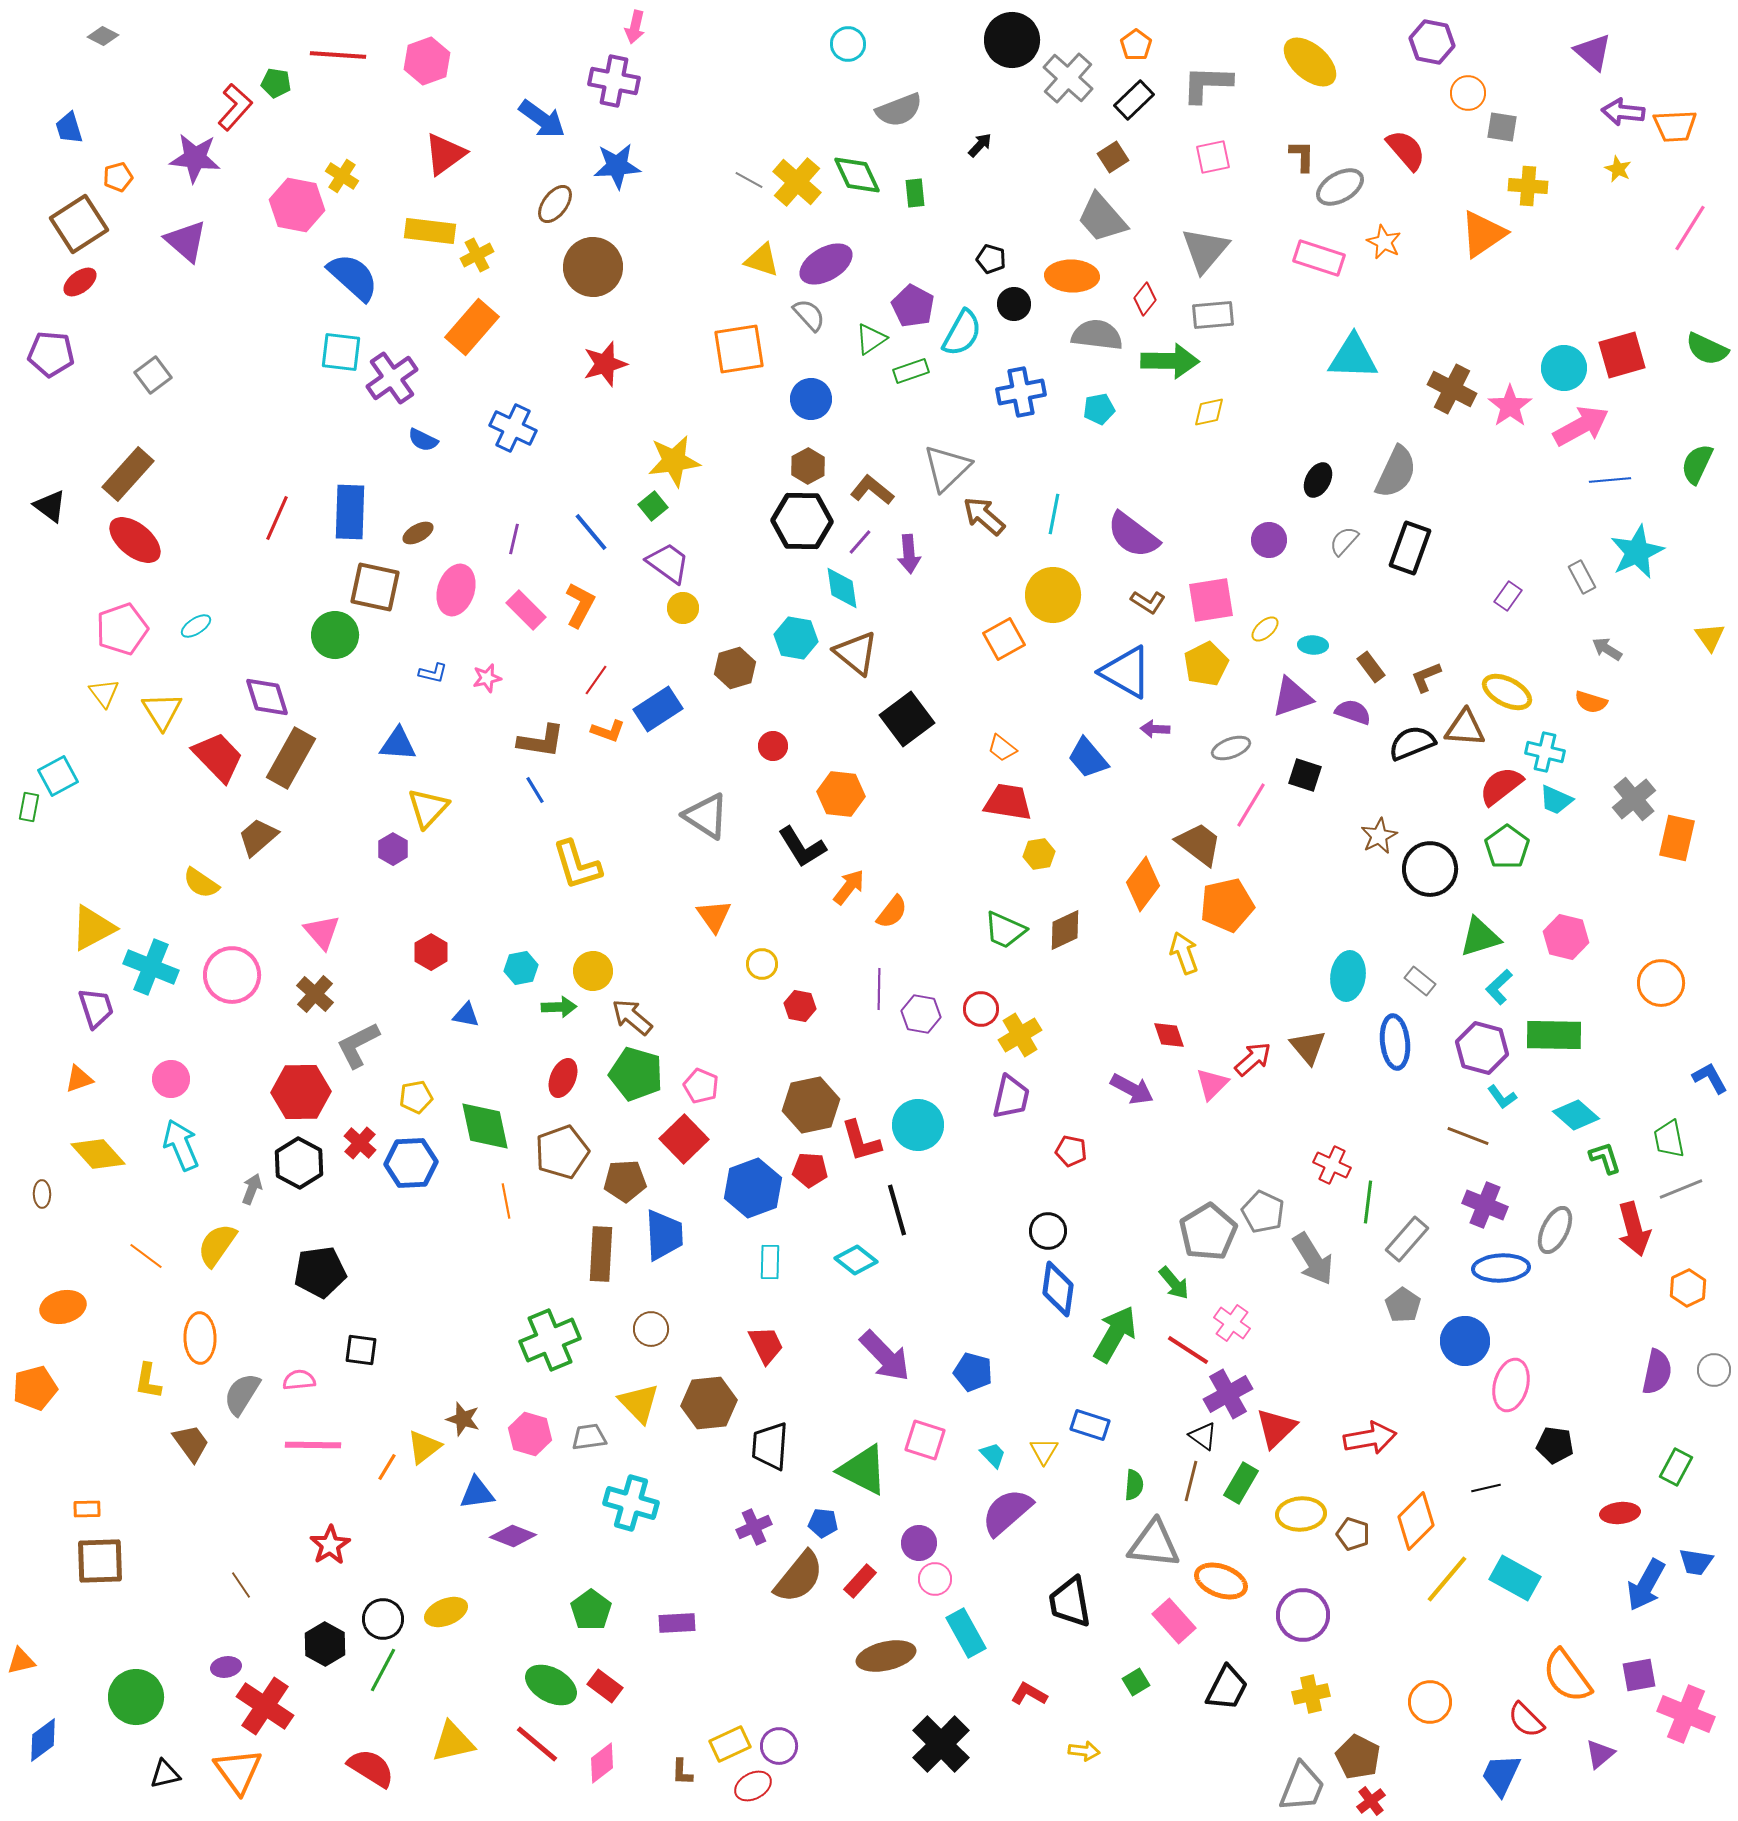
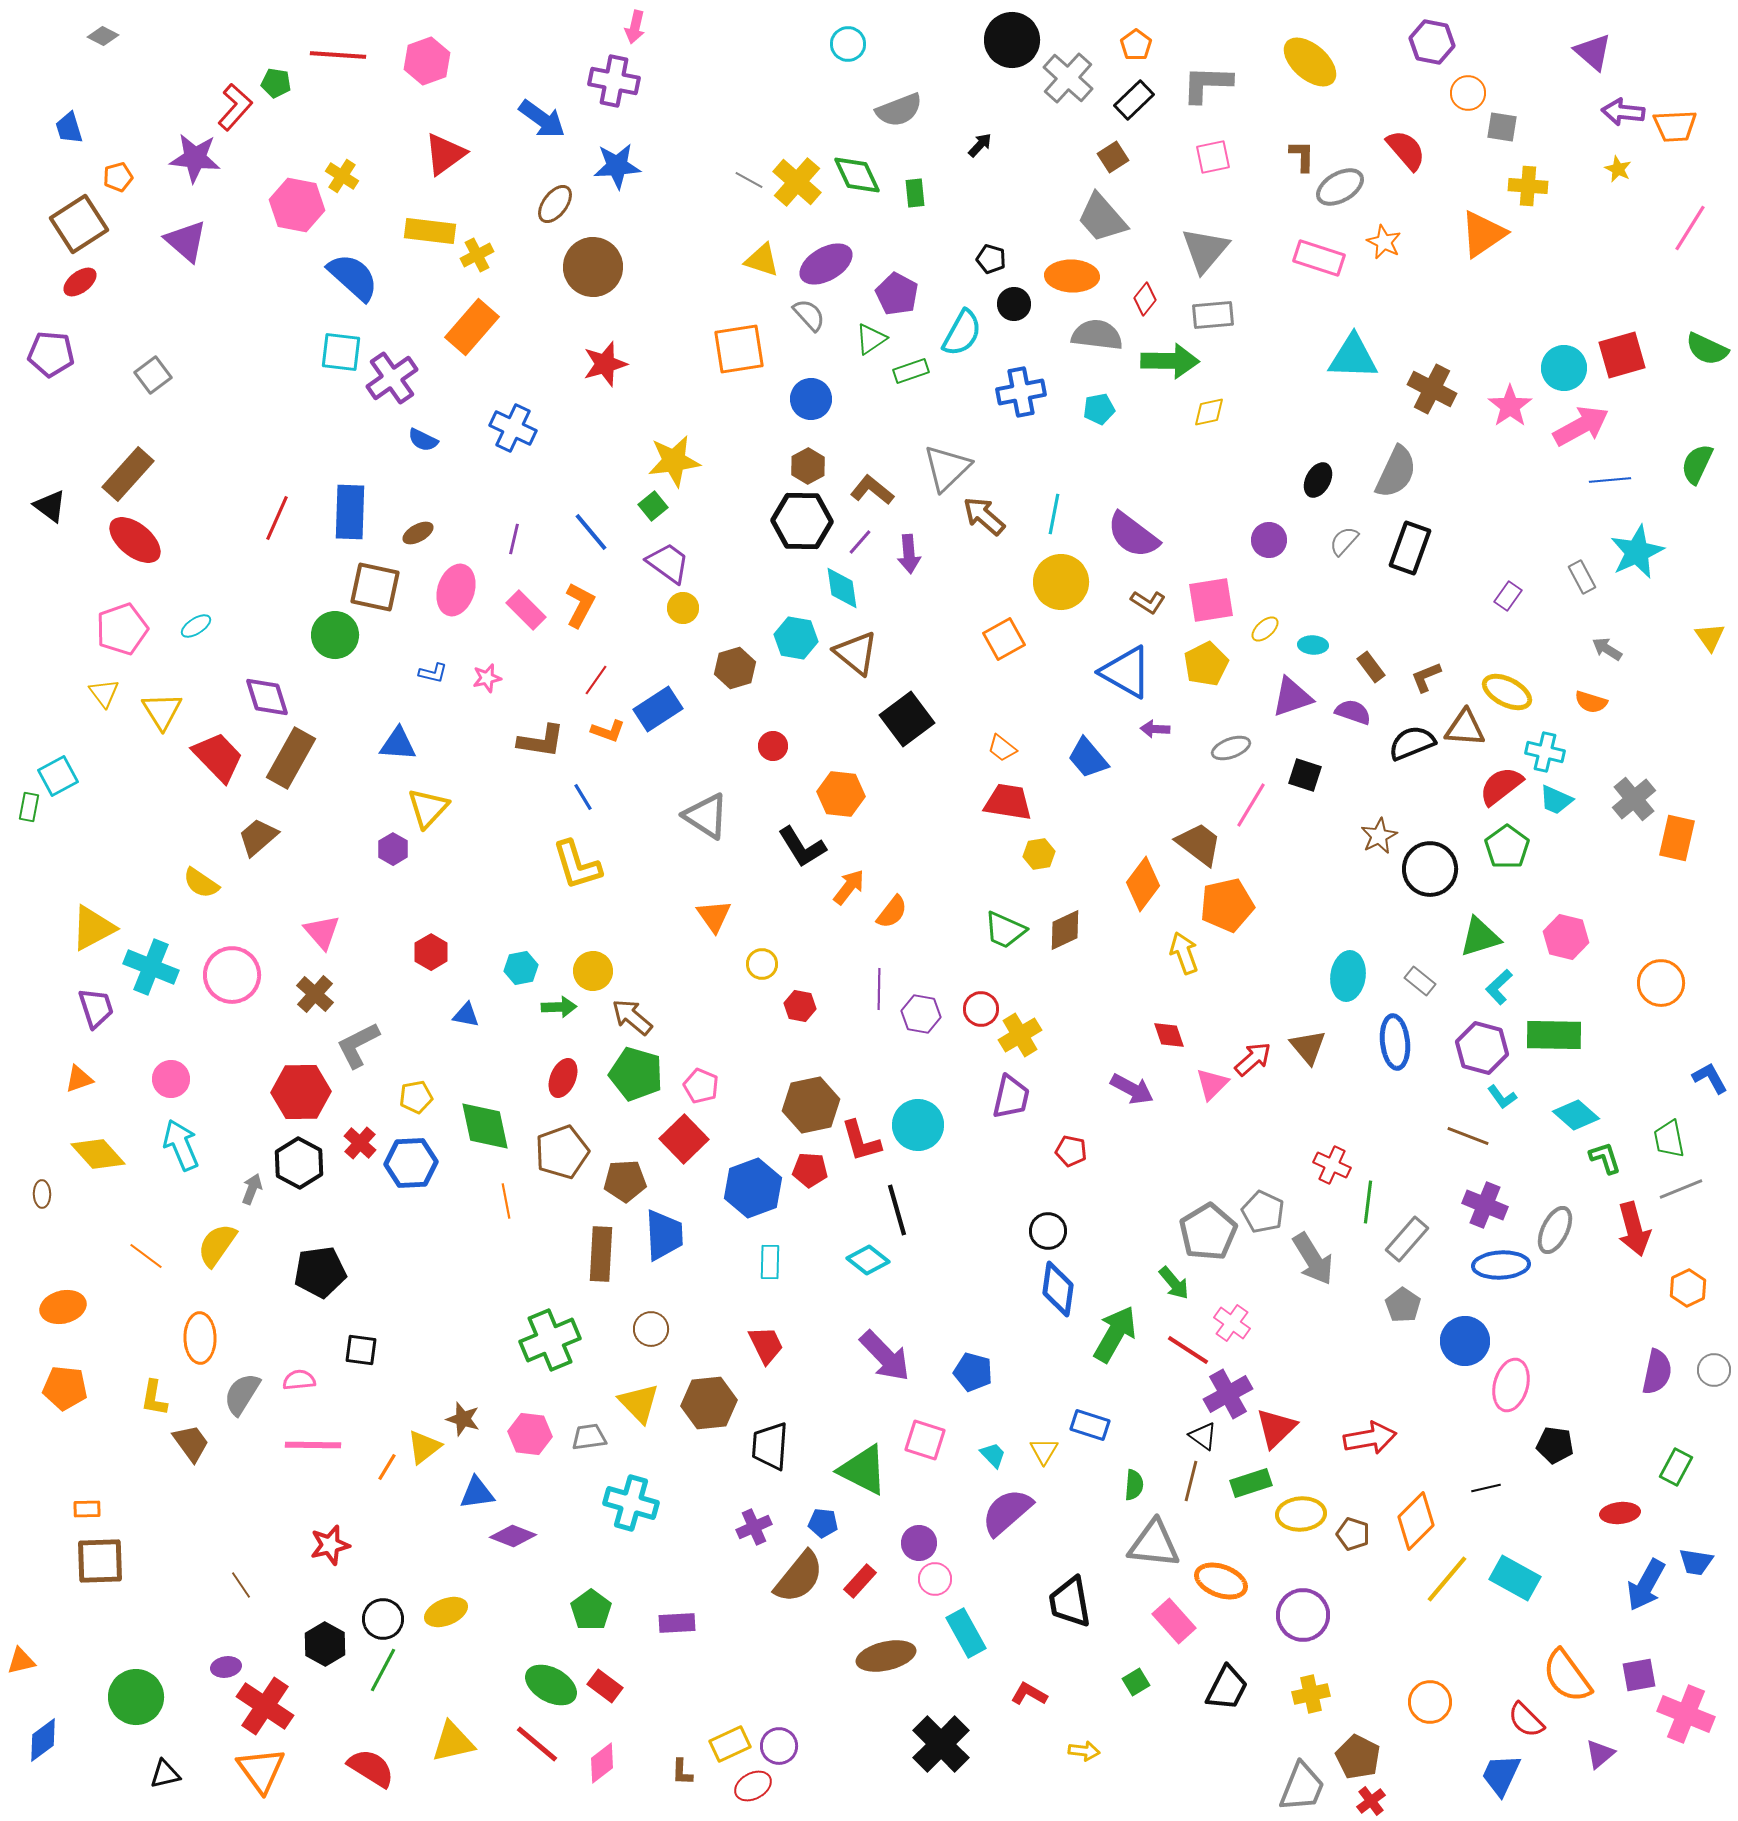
purple pentagon at (913, 306): moved 16 px left, 12 px up
brown cross at (1452, 389): moved 20 px left
yellow circle at (1053, 595): moved 8 px right, 13 px up
blue line at (535, 790): moved 48 px right, 7 px down
cyan diamond at (856, 1260): moved 12 px right
blue ellipse at (1501, 1268): moved 3 px up
yellow L-shape at (148, 1381): moved 6 px right, 17 px down
orange pentagon at (35, 1388): moved 30 px right; rotated 21 degrees clockwise
pink hexagon at (530, 1434): rotated 9 degrees counterclockwise
green rectangle at (1241, 1483): moved 10 px right; rotated 42 degrees clockwise
red star at (330, 1545): rotated 18 degrees clockwise
orange triangle at (238, 1771): moved 23 px right, 1 px up
